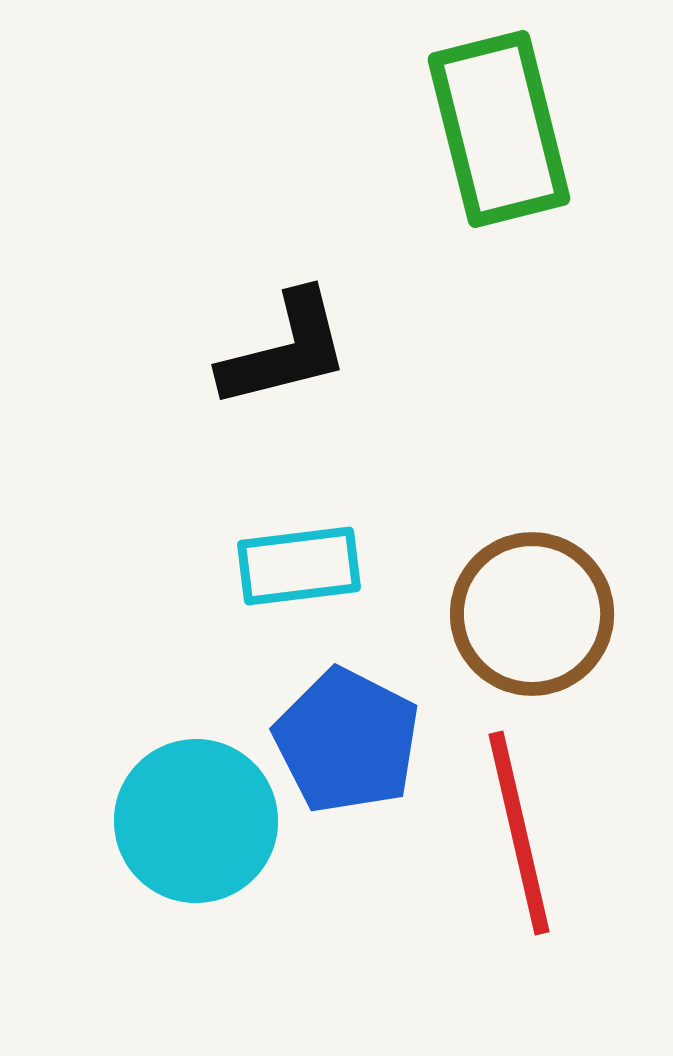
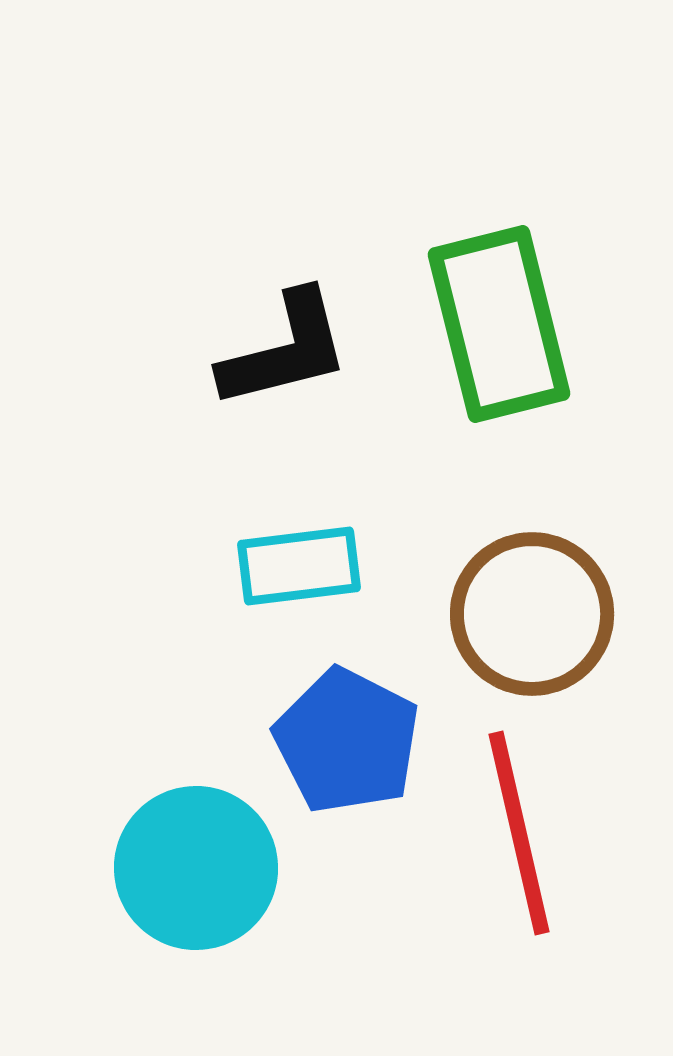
green rectangle: moved 195 px down
cyan circle: moved 47 px down
